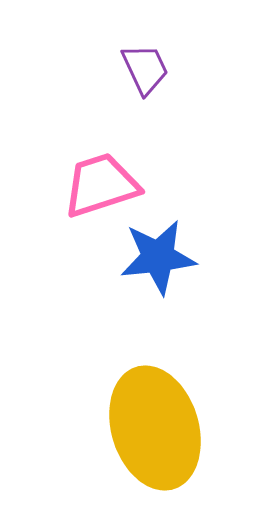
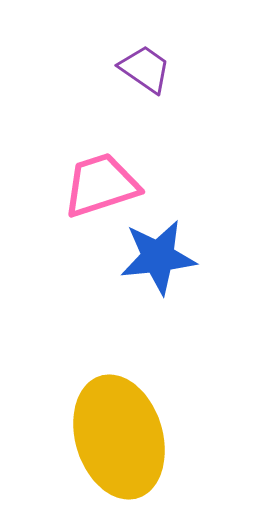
purple trapezoid: rotated 30 degrees counterclockwise
yellow ellipse: moved 36 px left, 9 px down
